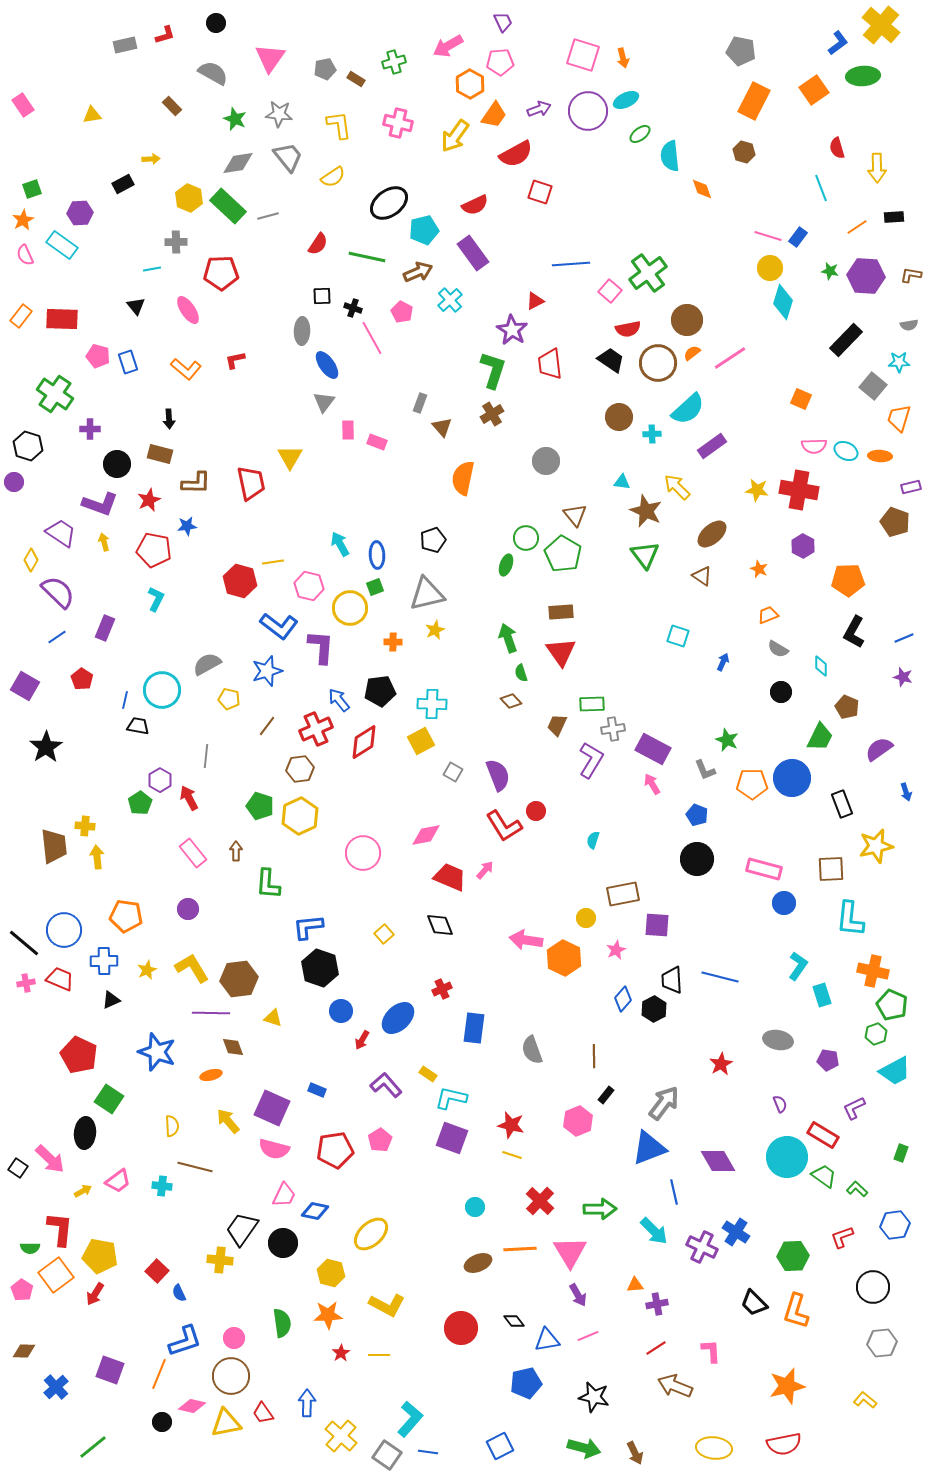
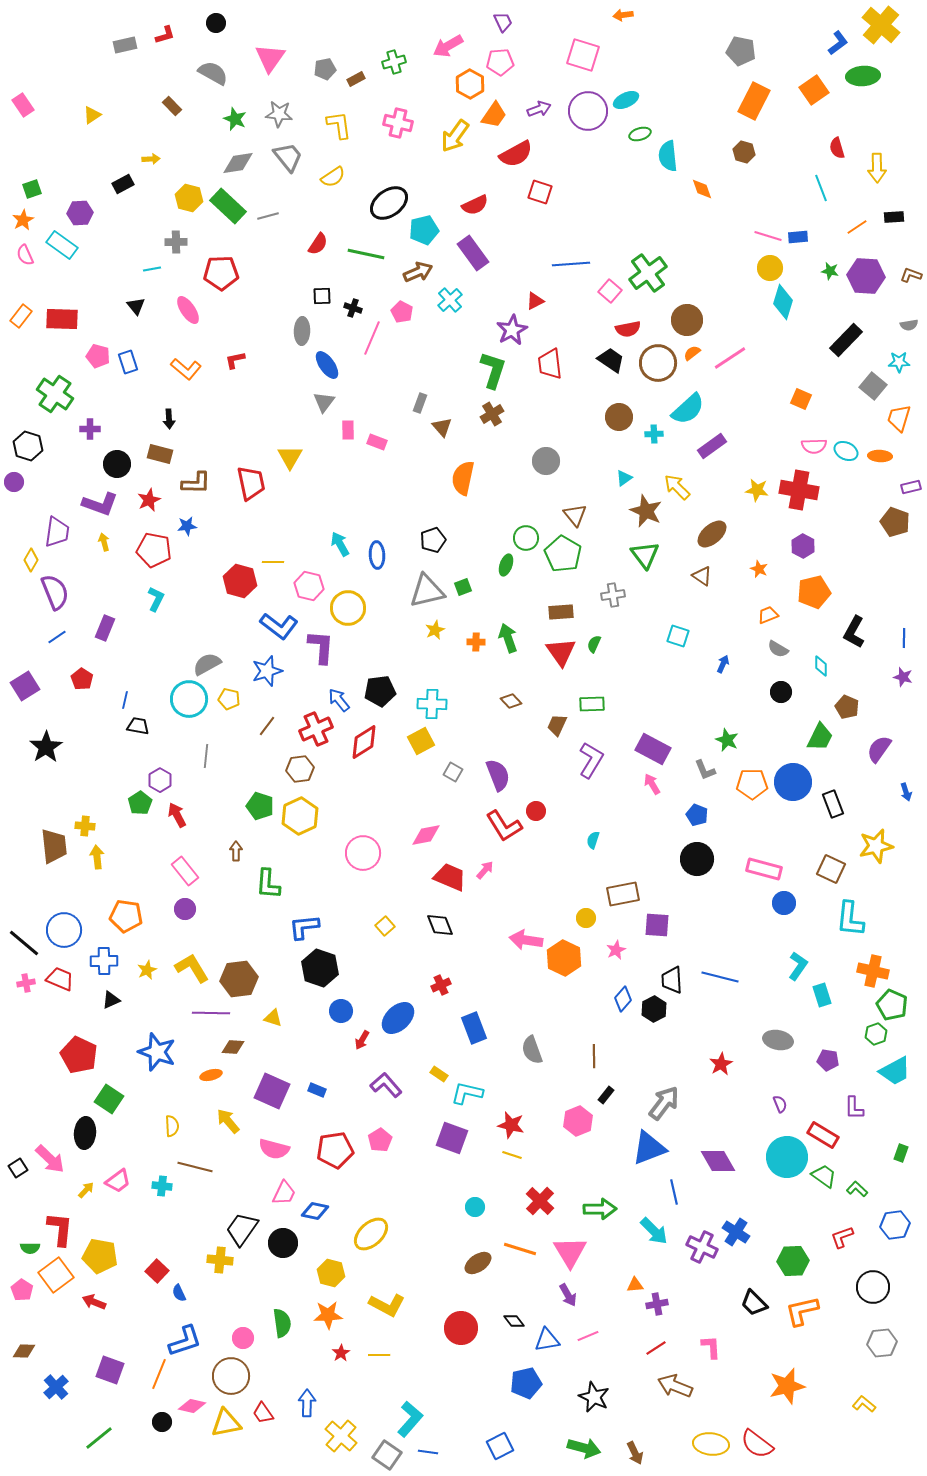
orange arrow at (623, 58): moved 43 px up; rotated 96 degrees clockwise
brown rectangle at (356, 79): rotated 60 degrees counterclockwise
yellow triangle at (92, 115): rotated 24 degrees counterclockwise
green ellipse at (640, 134): rotated 20 degrees clockwise
cyan semicircle at (670, 156): moved 2 px left
yellow hexagon at (189, 198): rotated 8 degrees counterclockwise
blue rectangle at (798, 237): rotated 48 degrees clockwise
green line at (367, 257): moved 1 px left, 3 px up
brown L-shape at (911, 275): rotated 10 degrees clockwise
purple star at (512, 330): rotated 12 degrees clockwise
pink line at (372, 338): rotated 52 degrees clockwise
cyan cross at (652, 434): moved 2 px right
cyan triangle at (622, 482): moved 2 px right, 4 px up; rotated 42 degrees counterclockwise
purple trapezoid at (61, 533): moved 4 px left, 1 px up; rotated 64 degrees clockwise
yellow line at (273, 562): rotated 10 degrees clockwise
orange pentagon at (848, 580): moved 34 px left, 12 px down; rotated 12 degrees counterclockwise
green square at (375, 587): moved 88 px right
purple semicircle at (58, 592): moved 3 px left; rotated 24 degrees clockwise
gray triangle at (427, 594): moved 3 px up
yellow circle at (350, 608): moved 2 px left
blue line at (904, 638): rotated 66 degrees counterclockwise
orange cross at (393, 642): moved 83 px right
blue arrow at (723, 662): moved 2 px down
green semicircle at (521, 673): moved 73 px right, 29 px up; rotated 42 degrees clockwise
purple square at (25, 686): rotated 28 degrees clockwise
cyan circle at (162, 690): moved 27 px right, 9 px down
gray cross at (613, 729): moved 134 px up
purple semicircle at (879, 749): rotated 20 degrees counterclockwise
blue circle at (792, 778): moved 1 px right, 4 px down
red arrow at (189, 798): moved 12 px left, 17 px down
black rectangle at (842, 804): moved 9 px left
pink rectangle at (193, 853): moved 8 px left, 18 px down
brown square at (831, 869): rotated 28 degrees clockwise
purple circle at (188, 909): moved 3 px left
blue L-shape at (308, 927): moved 4 px left
yellow square at (384, 934): moved 1 px right, 8 px up
red cross at (442, 989): moved 1 px left, 4 px up
blue rectangle at (474, 1028): rotated 28 degrees counterclockwise
brown diamond at (233, 1047): rotated 65 degrees counterclockwise
yellow rectangle at (428, 1074): moved 11 px right
cyan L-shape at (451, 1098): moved 16 px right, 5 px up
purple square at (272, 1108): moved 17 px up
purple L-shape at (854, 1108): rotated 65 degrees counterclockwise
black square at (18, 1168): rotated 24 degrees clockwise
yellow arrow at (83, 1191): moved 3 px right, 1 px up; rotated 18 degrees counterclockwise
pink trapezoid at (284, 1195): moved 2 px up
orange line at (520, 1249): rotated 20 degrees clockwise
green hexagon at (793, 1256): moved 5 px down
brown ellipse at (478, 1263): rotated 12 degrees counterclockwise
red arrow at (95, 1294): moved 1 px left, 8 px down; rotated 80 degrees clockwise
purple arrow at (578, 1295): moved 10 px left
orange L-shape at (796, 1311): moved 6 px right; rotated 60 degrees clockwise
pink circle at (234, 1338): moved 9 px right
pink L-shape at (711, 1351): moved 4 px up
black star at (594, 1397): rotated 12 degrees clockwise
yellow L-shape at (865, 1400): moved 1 px left, 4 px down
red semicircle at (784, 1444): moved 27 px left; rotated 48 degrees clockwise
green line at (93, 1447): moved 6 px right, 9 px up
yellow ellipse at (714, 1448): moved 3 px left, 4 px up
